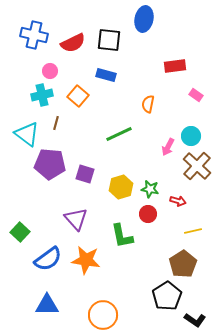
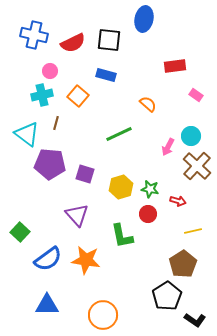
orange semicircle: rotated 120 degrees clockwise
purple triangle: moved 1 px right, 4 px up
